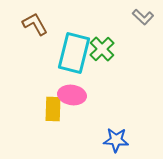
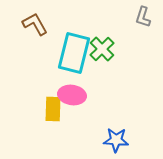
gray L-shape: rotated 65 degrees clockwise
